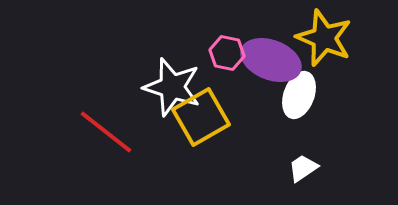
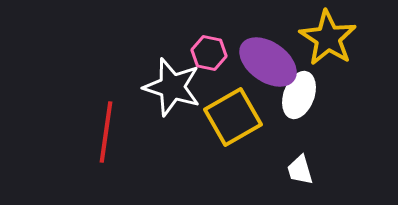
yellow star: moved 4 px right; rotated 10 degrees clockwise
pink hexagon: moved 18 px left
purple ellipse: moved 3 px left, 2 px down; rotated 14 degrees clockwise
yellow square: moved 32 px right
red line: rotated 60 degrees clockwise
white trapezoid: moved 3 px left, 2 px down; rotated 72 degrees counterclockwise
